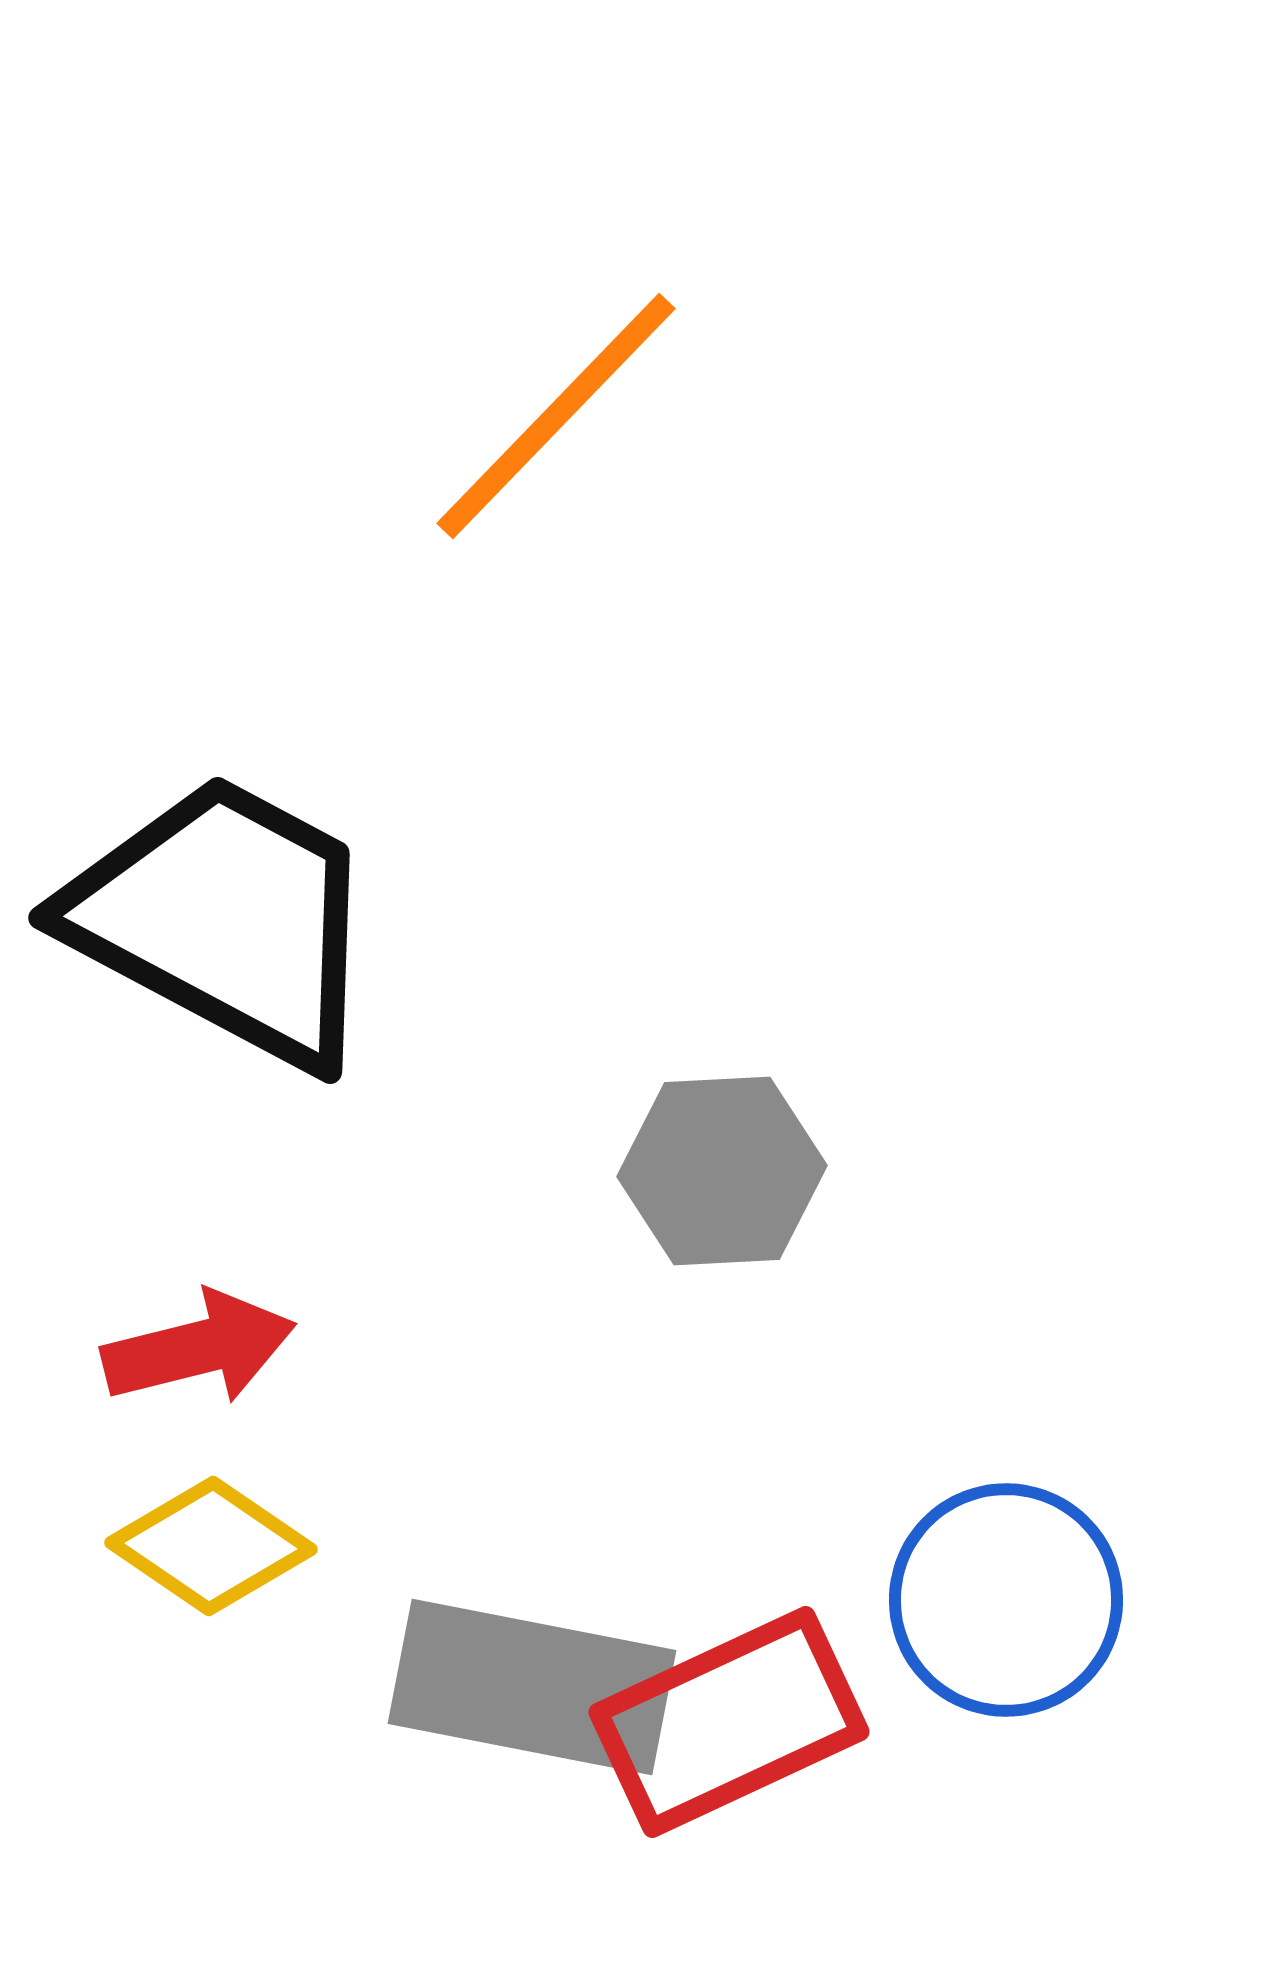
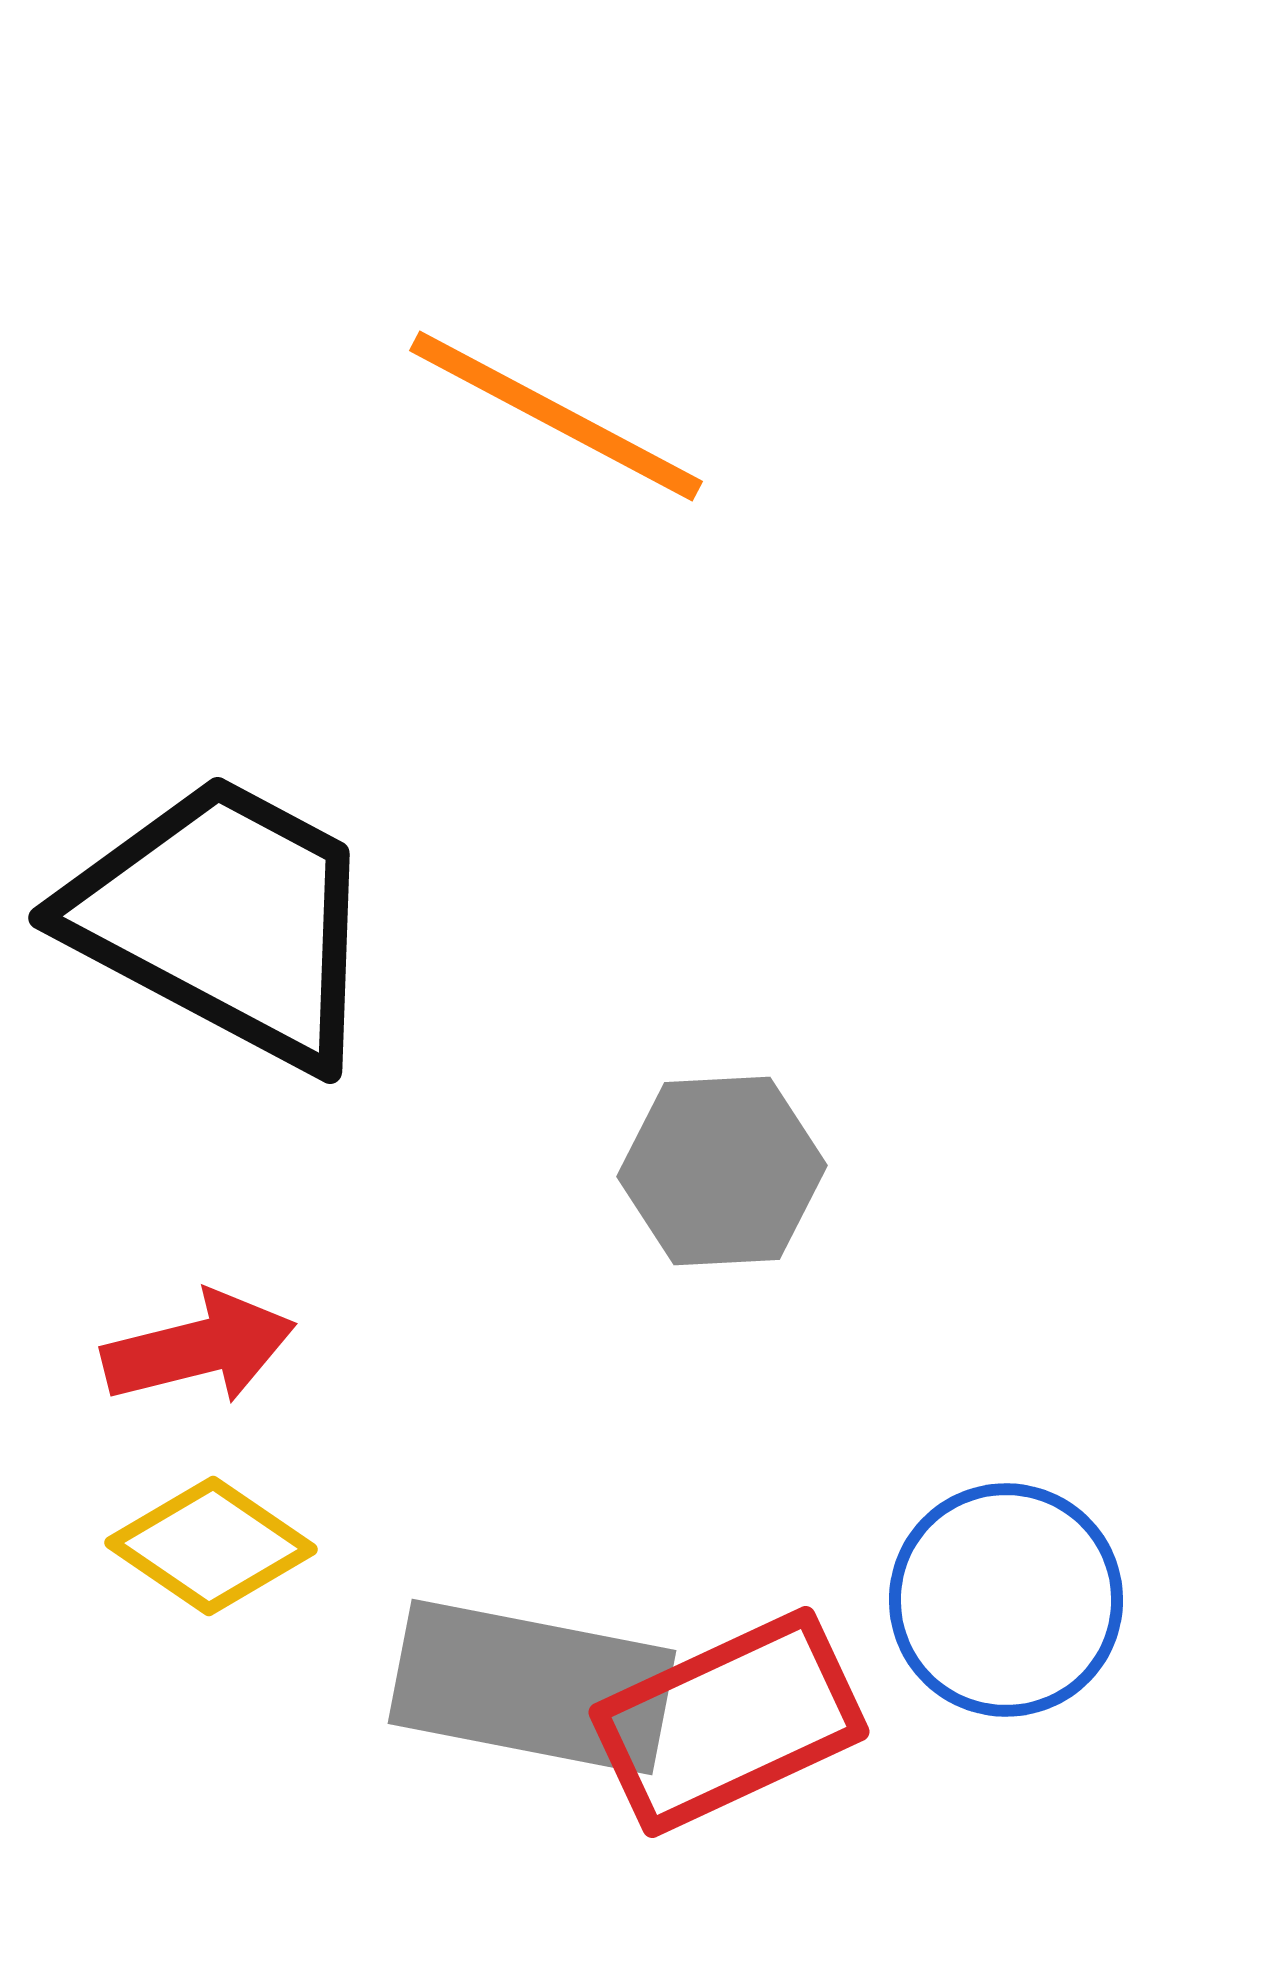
orange line: rotated 74 degrees clockwise
